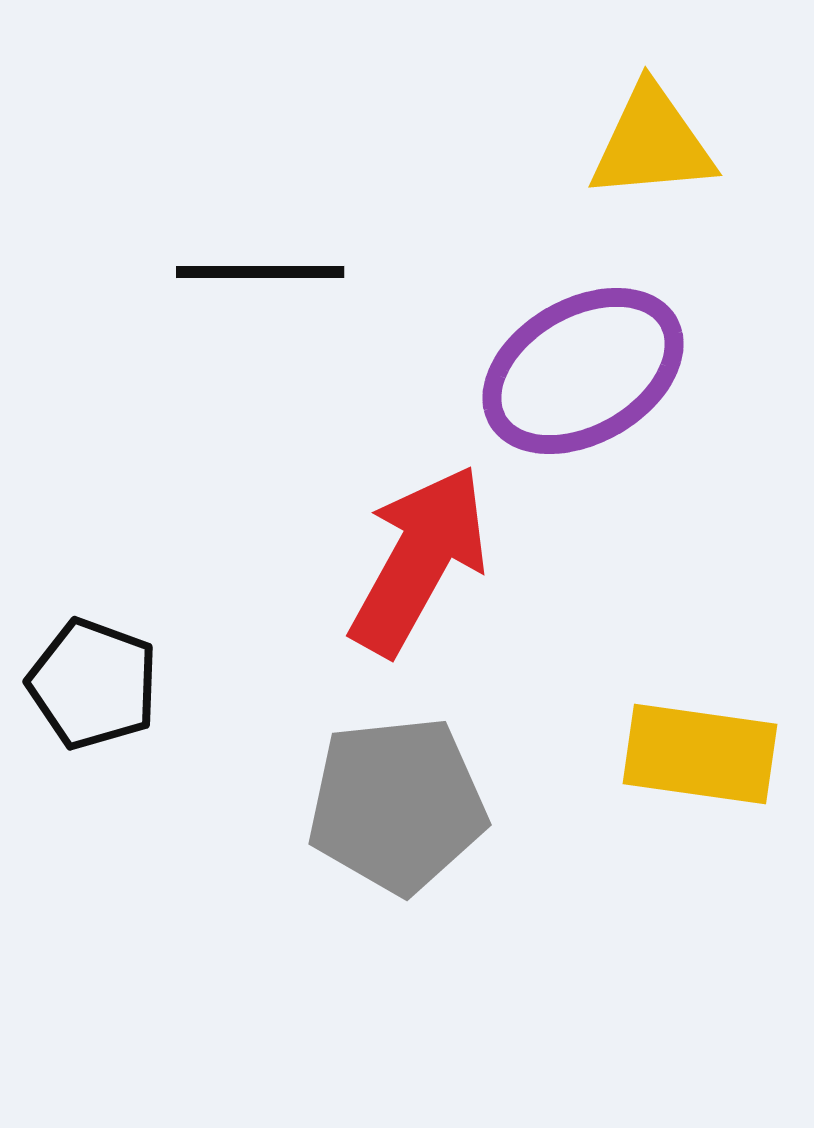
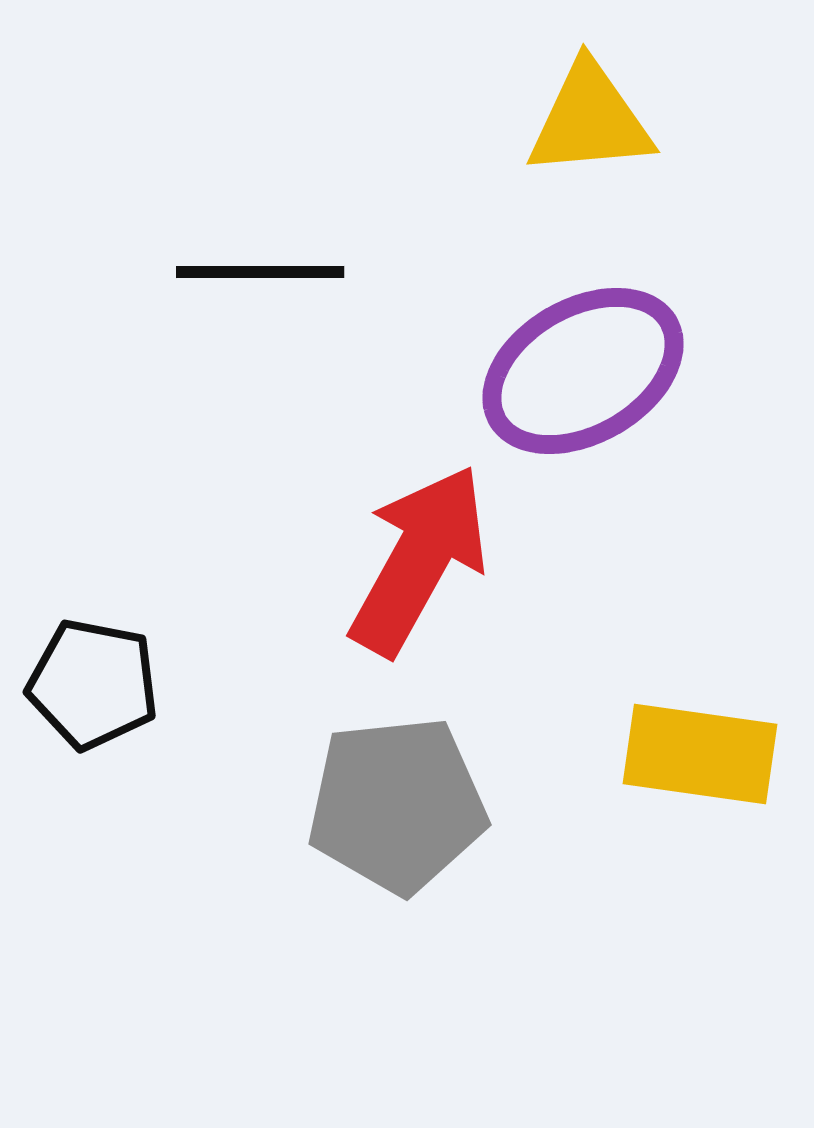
yellow triangle: moved 62 px left, 23 px up
black pentagon: rotated 9 degrees counterclockwise
